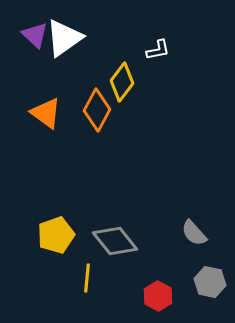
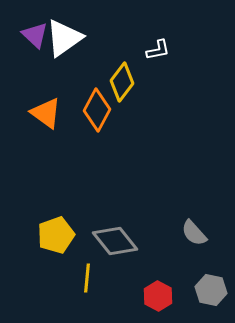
gray hexagon: moved 1 px right, 8 px down
